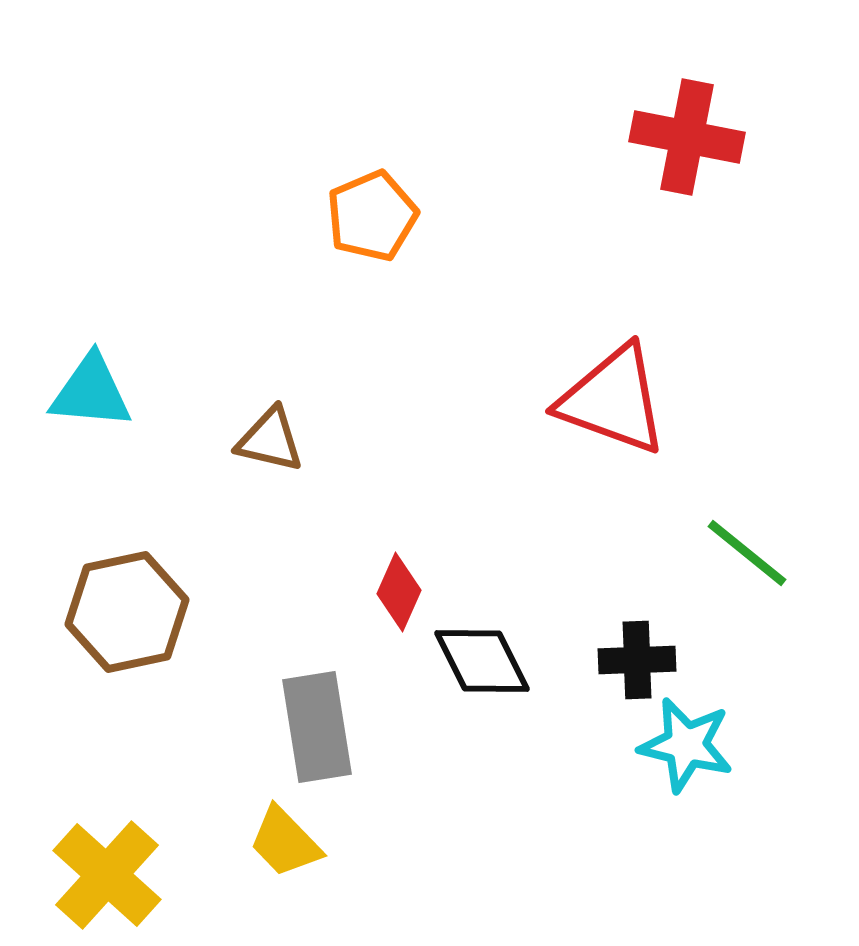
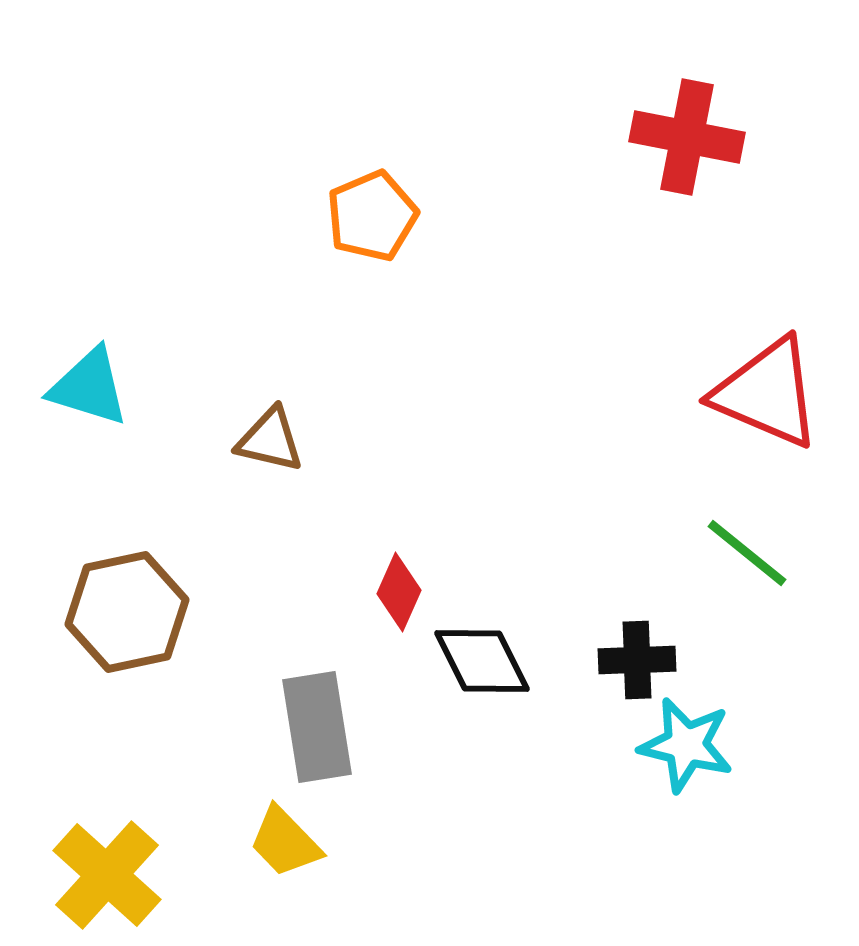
cyan triangle: moved 2 px left, 5 px up; rotated 12 degrees clockwise
red triangle: moved 154 px right, 7 px up; rotated 3 degrees clockwise
